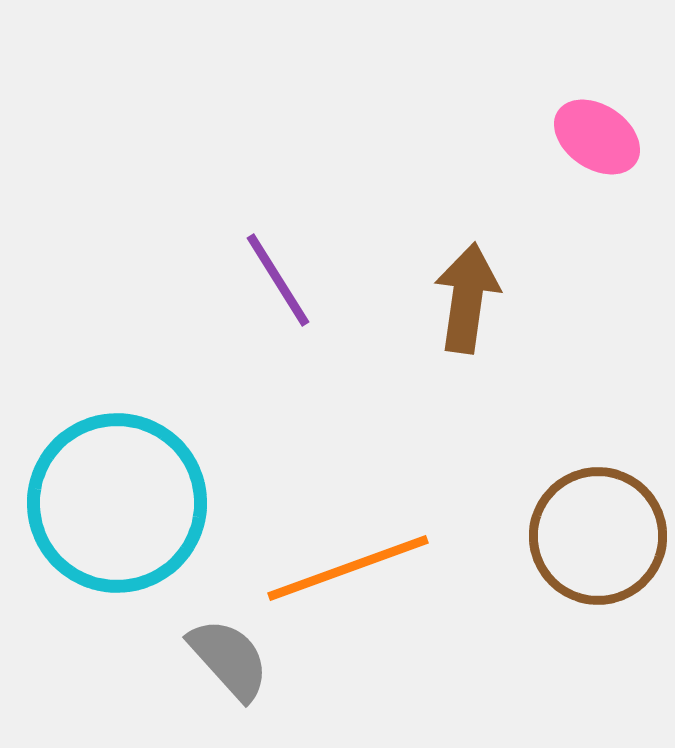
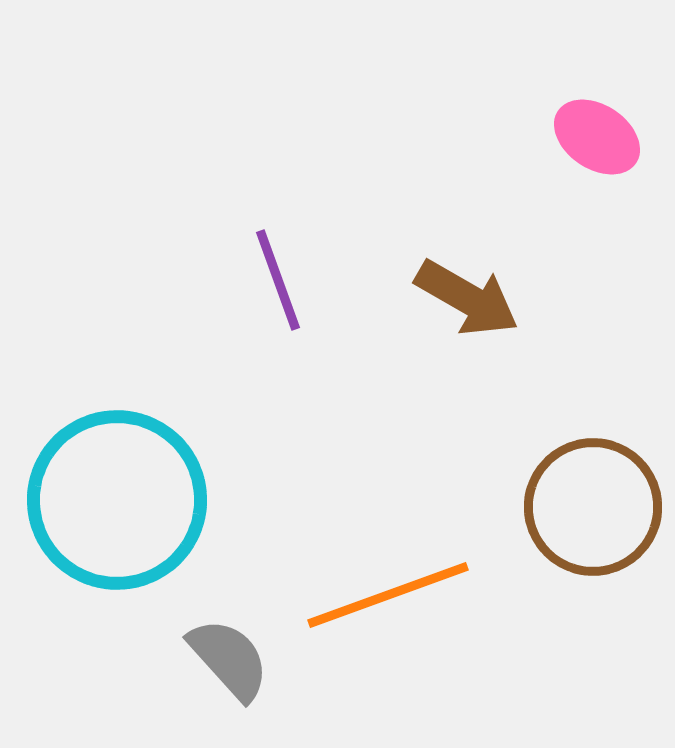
purple line: rotated 12 degrees clockwise
brown arrow: rotated 112 degrees clockwise
cyan circle: moved 3 px up
brown circle: moved 5 px left, 29 px up
orange line: moved 40 px right, 27 px down
